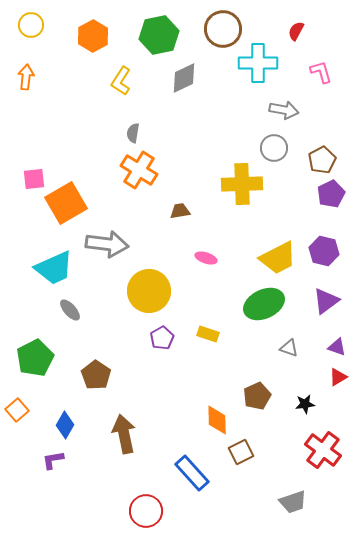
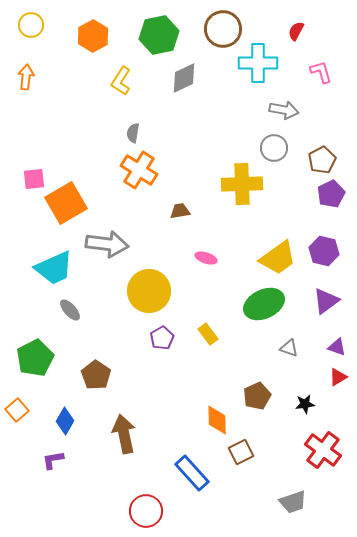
yellow trapezoid at (278, 258): rotated 9 degrees counterclockwise
yellow rectangle at (208, 334): rotated 35 degrees clockwise
blue diamond at (65, 425): moved 4 px up
